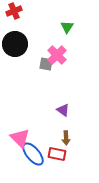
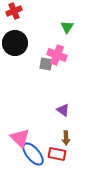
black circle: moved 1 px up
pink cross: rotated 24 degrees counterclockwise
